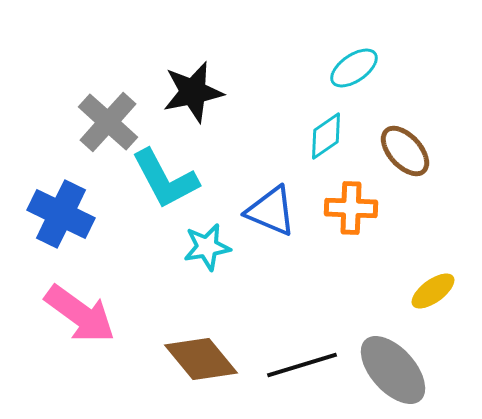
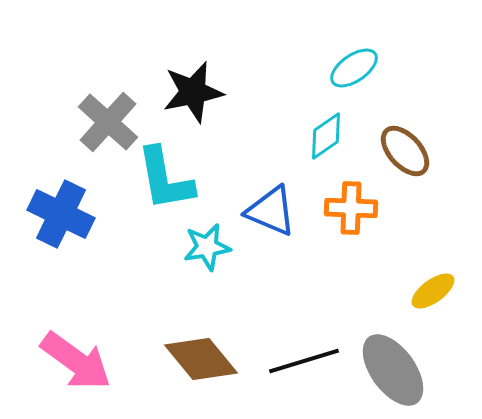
cyan L-shape: rotated 18 degrees clockwise
pink arrow: moved 4 px left, 47 px down
black line: moved 2 px right, 4 px up
gray ellipse: rotated 6 degrees clockwise
